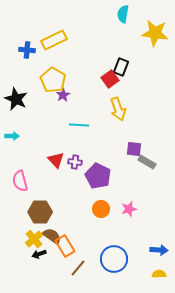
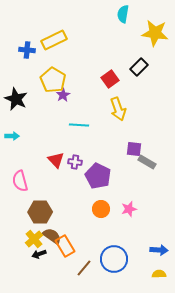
black rectangle: moved 18 px right; rotated 24 degrees clockwise
brown line: moved 6 px right
